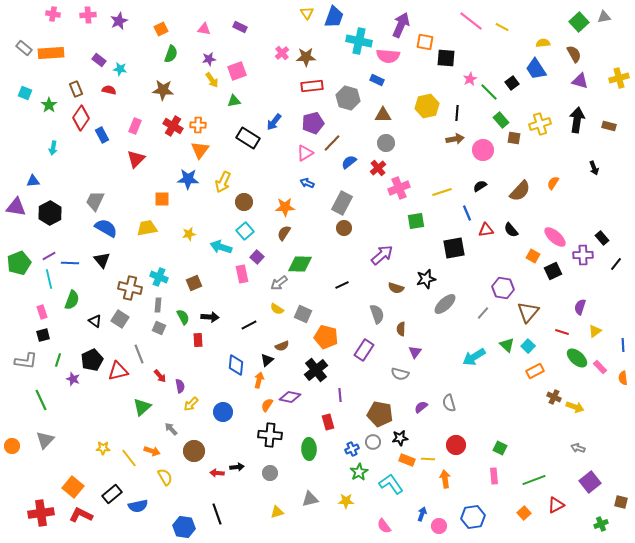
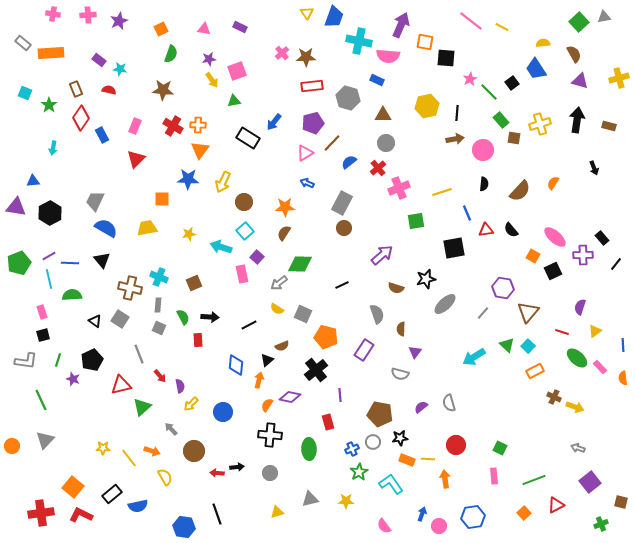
gray rectangle at (24, 48): moved 1 px left, 5 px up
black semicircle at (480, 186): moved 4 px right, 2 px up; rotated 128 degrees clockwise
green semicircle at (72, 300): moved 5 px up; rotated 114 degrees counterclockwise
red triangle at (118, 371): moved 3 px right, 14 px down
